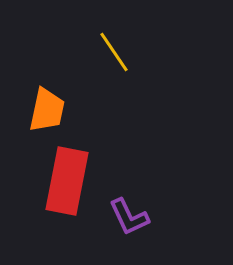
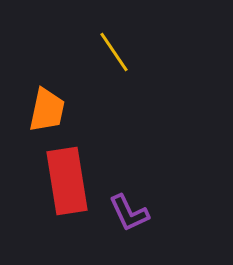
red rectangle: rotated 20 degrees counterclockwise
purple L-shape: moved 4 px up
